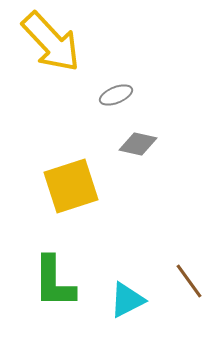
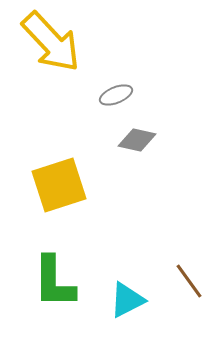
gray diamond: moved 1 px left, 4 px up
yellow square: moved 12 px left, 1 px up
